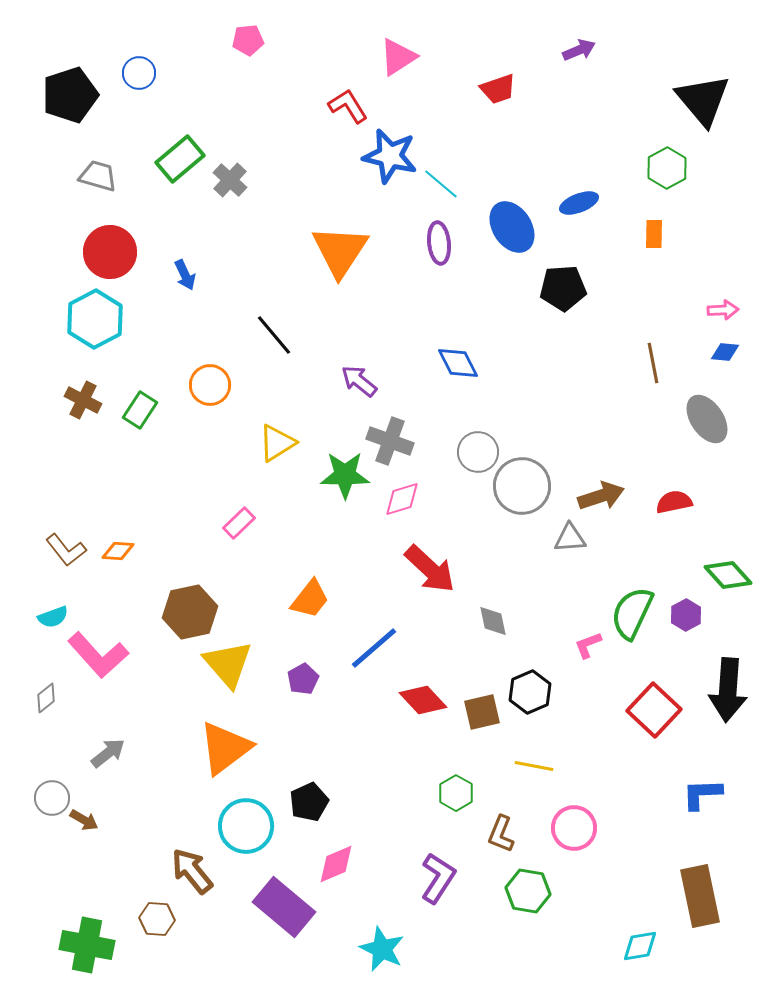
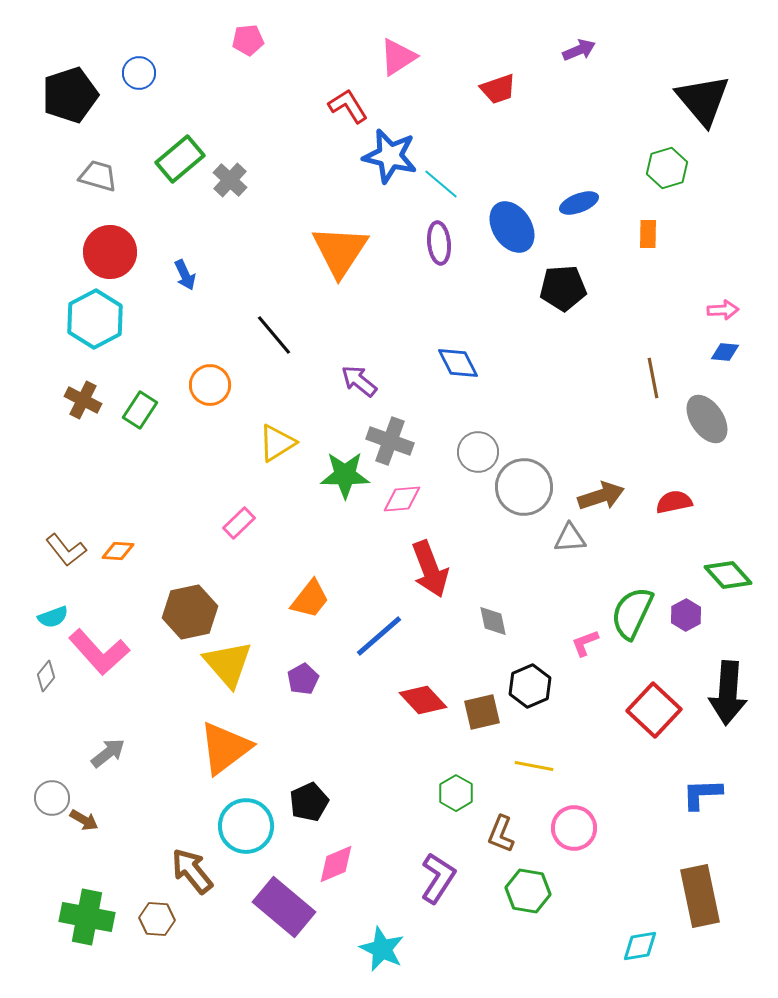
green hexagon at (667, 168): rotated 12 degrees clockwise
orange rectangle at (654, 234): moved 6 px left
brown line at (653, 363): moved 15 px down
gray circle at (522, 486): moved 2 px right, 1 px down
pink diamond at (402, 499): rotated 12 degrees clockwise
red arrow at (430, 569): rotated 26 degrees clockwise
pink L-shape at (588, 645): moved 3 px left, 2 px up
blue line at (374, 648): moved 5 px right, 12 px up
pink L-shape at (98, 655): moved 1 px right, 3 px up
black arrow at (728, 690): moved 3 px down
black hexagon at (530, 692): moved 6 px up
gray diamond at (46, 698): moved 22 px up; rotated 12 degrees counterclockwise
green cross at (87, 945): moved 28 px up
